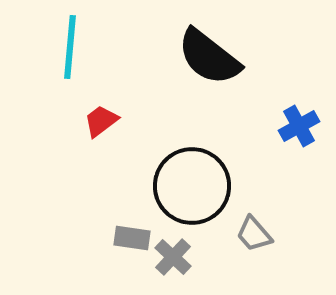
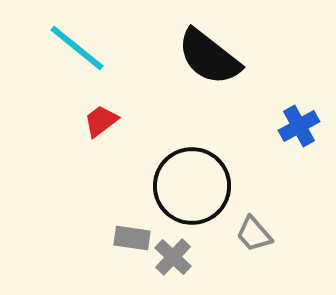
cyan line: moved 7 px right, 1 px down; rotated 56 degrees counterclockwise
